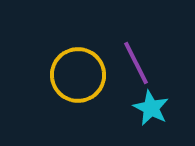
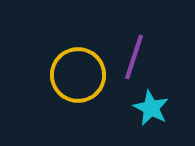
purple line: moved 2 px left, 6 px up; rotated 45 degrees clockwise
